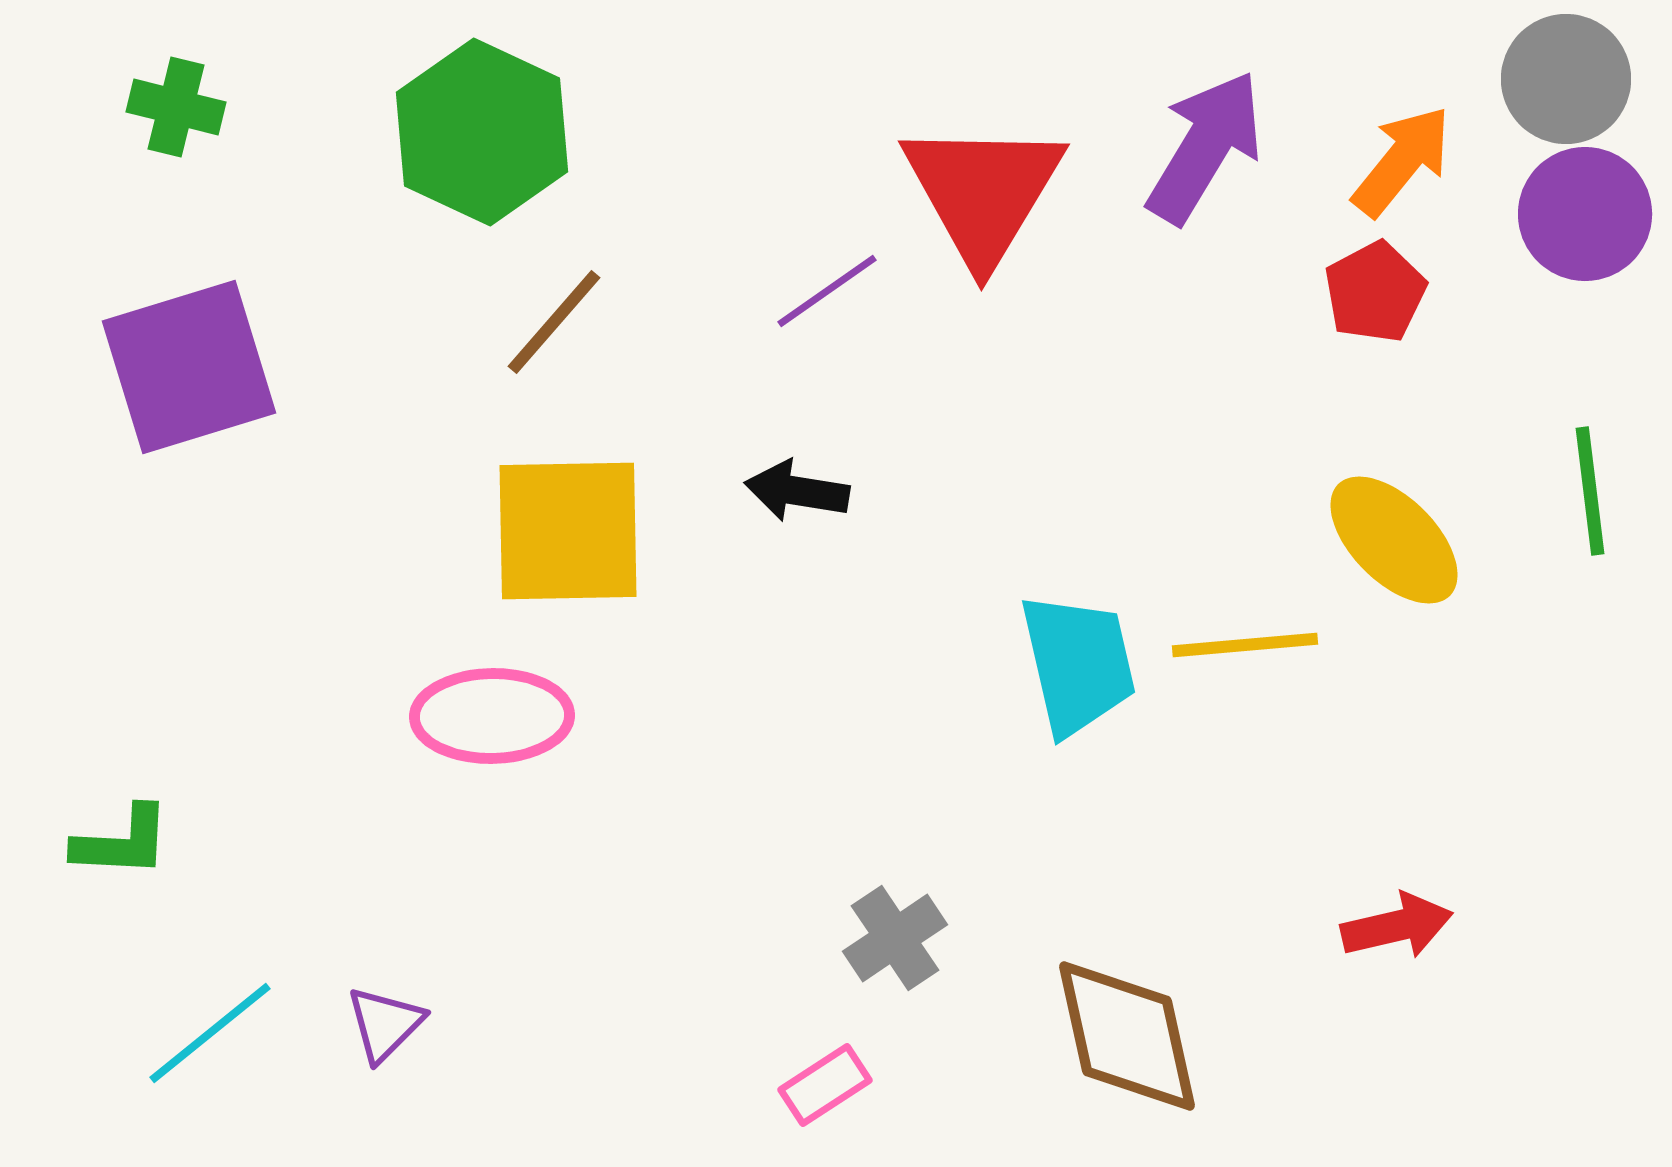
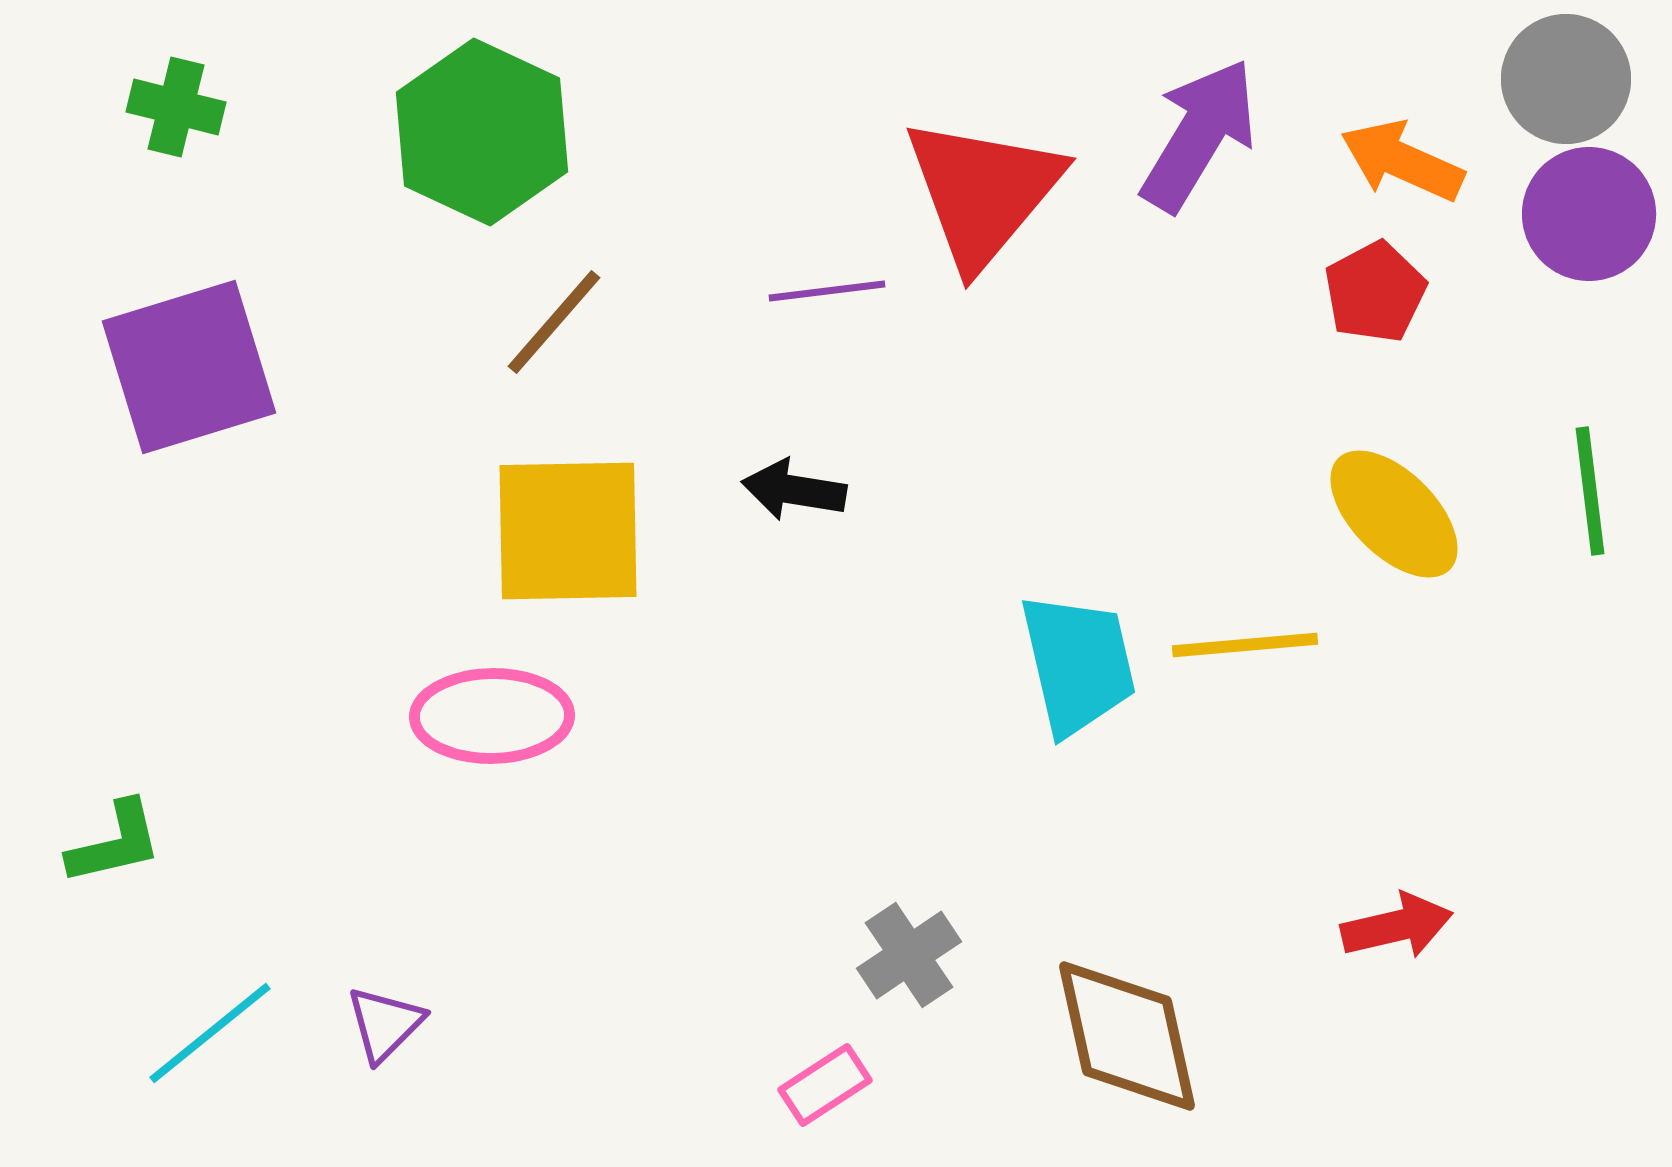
purple arrow: moved 6 px left, 12 px up
orange arrow: rotated 105 degrees counterclockwise
red triangle: rotated 9 degrees clockwise
purple circle: moved 4 px right
purple line: rotated 28 degrees clockwise
black arrow: moved 3 px left, 1 px up
yellow ellipse: moved 26 px up
green L-shape: moved 7 px left, 1 px down; rotated 16 degrees counterclockwise
gray cross: moved 14 px right, 17 px down
